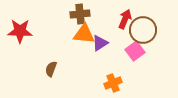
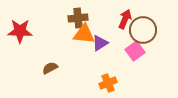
brown cross: moved 2 px left, 4 px down
brown semicircle: moved 1 px left, 1 px up; rotated 42 degrees clockwise
orange cross: moved 5 px left
